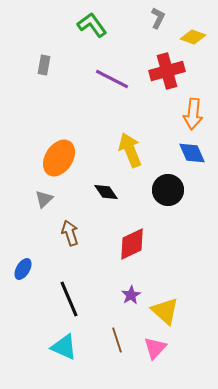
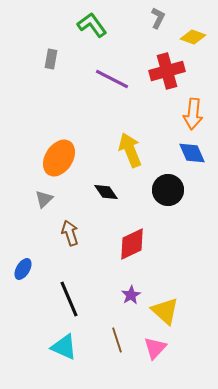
gray rectangle: moved 7 px right, 6 px up
